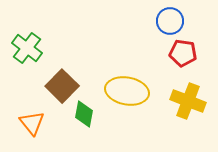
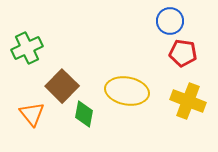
green cross: rotated 28 degrees clockwise
orange triangle: moved 9 px up
